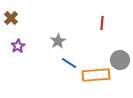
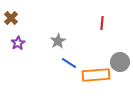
purple star: moved 3 px up
gray circle: moved 2 px down
